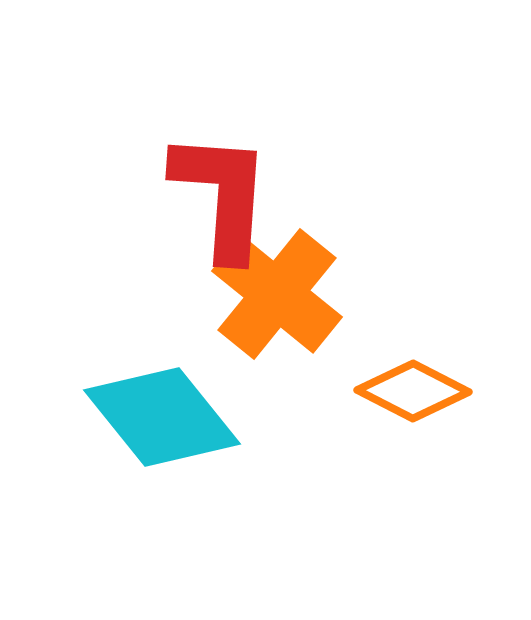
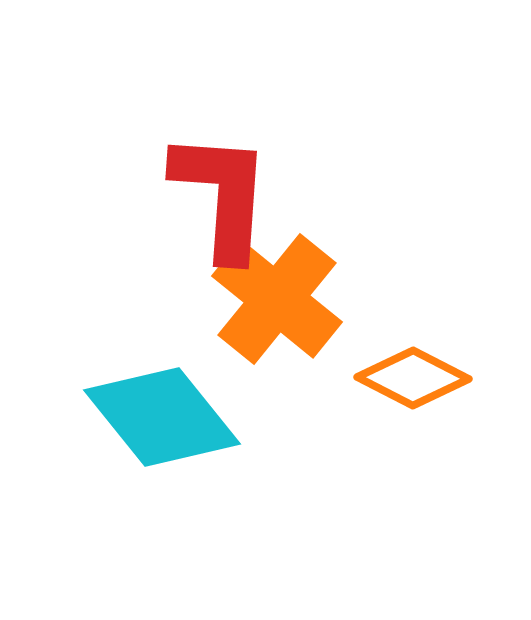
orange cross: moved 5 px down
orange diamond: moved 13 px up
